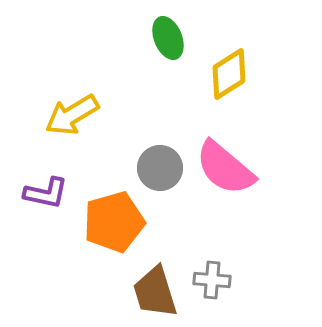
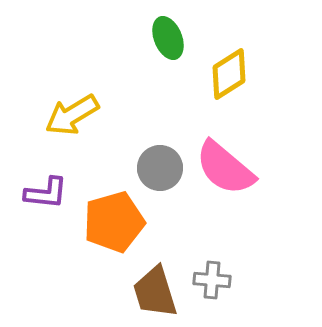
purple L-shape: rotated 6 degrees counterclockwise
